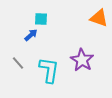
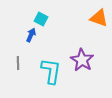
cyan square: rotated 24 degrees clockwise
blue arrow: rotated 24 degrees counterclockwise
gray line: rotated 40 degrees clockwise
cyan L-shape: moved 2 px right, 1 px down
